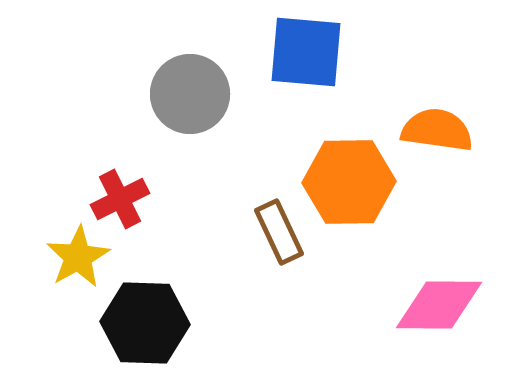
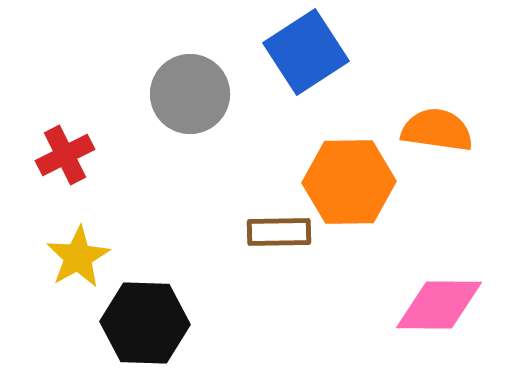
blue square: rotated 38 degrees counterclockwise
red cross: moved 55 px left, 44 px up
brown rectangle: rotated 66 degrees counterclockwise
